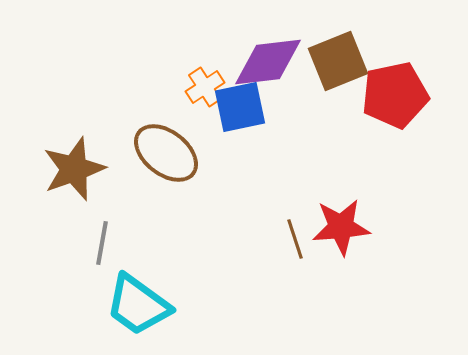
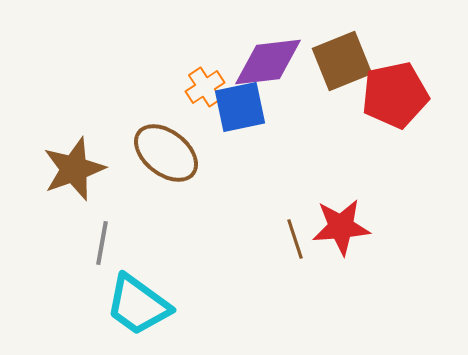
brown square: moved 4 px right
